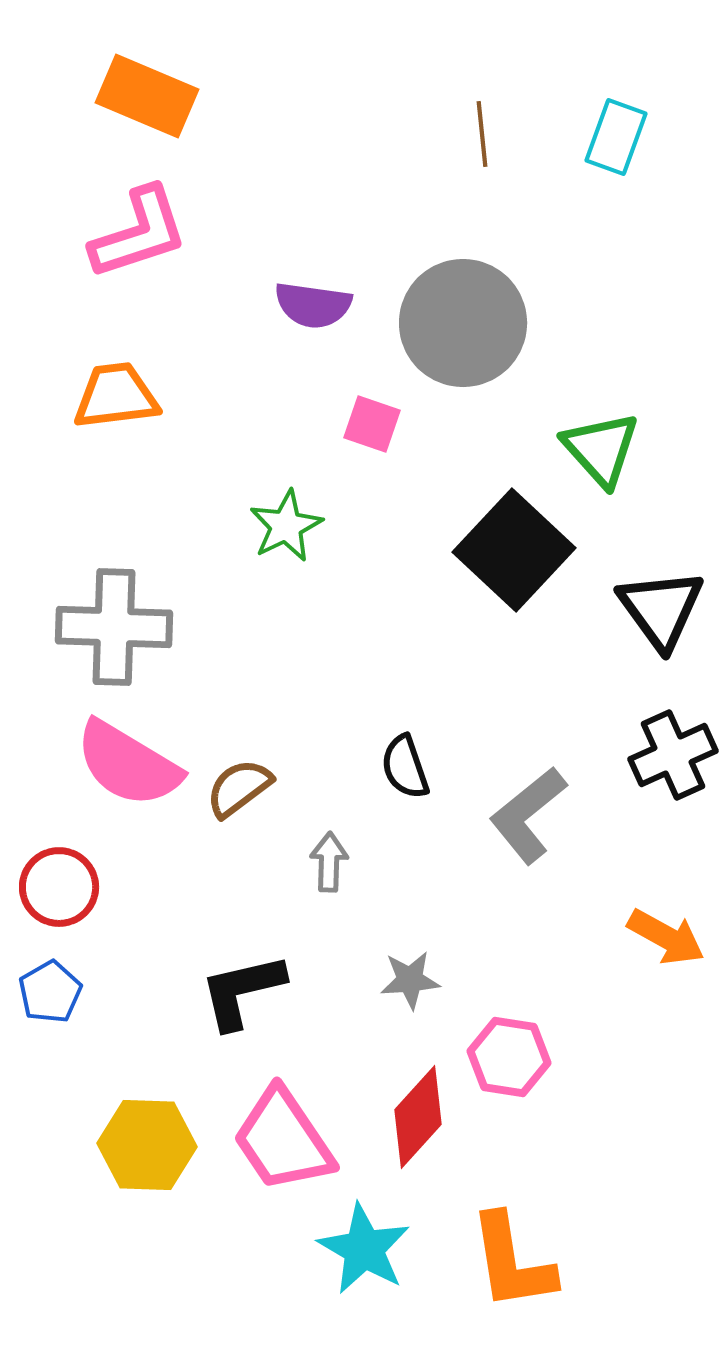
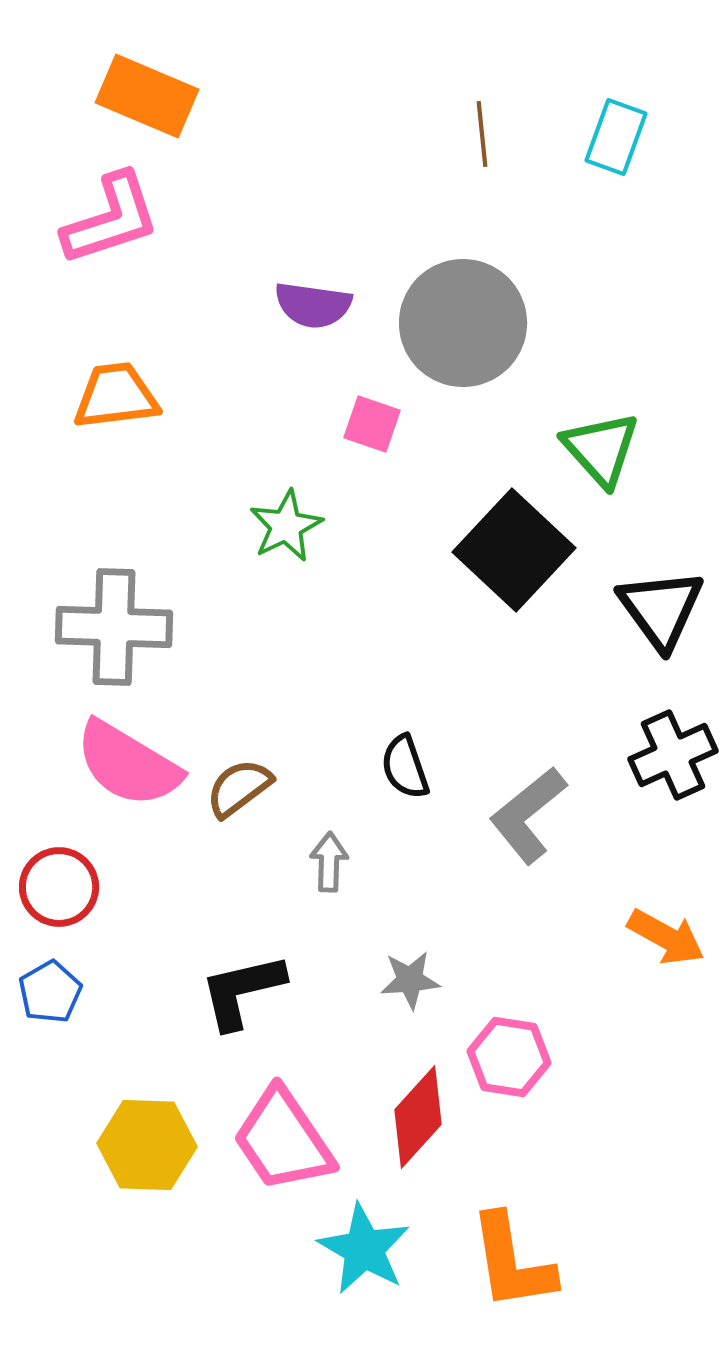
pink L-shape: moved 28 px left, 14 px up
